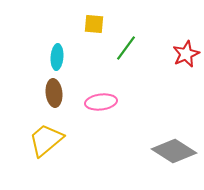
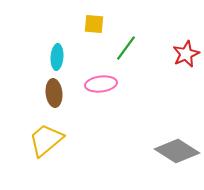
pink ellipse: moved 18 px up
gray diamond: moved 3 px right
